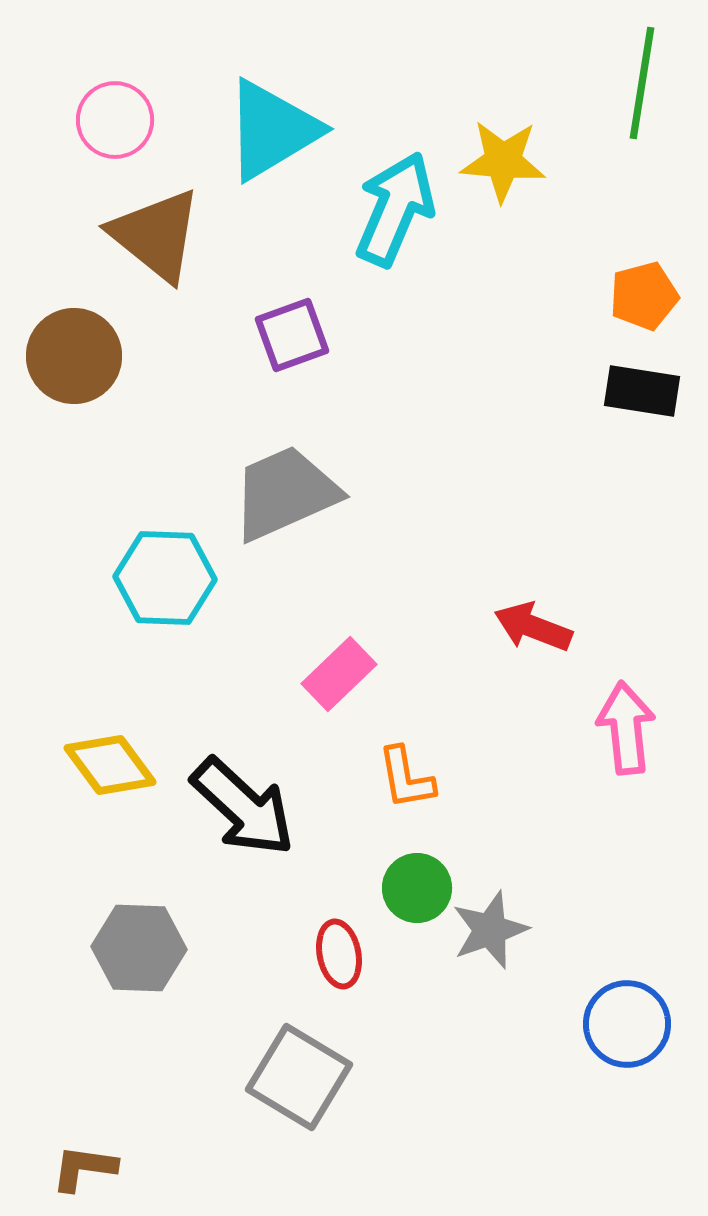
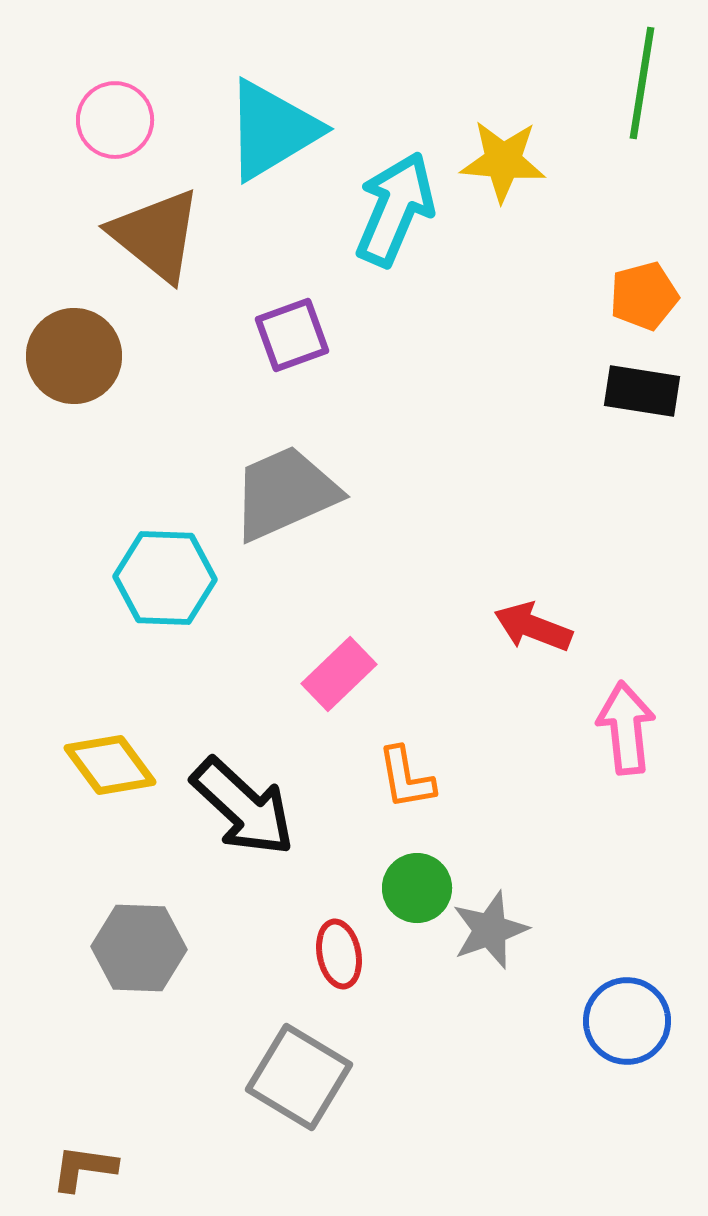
blue circle: moved 3 px up
